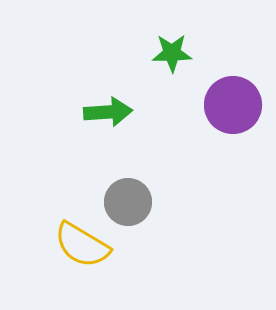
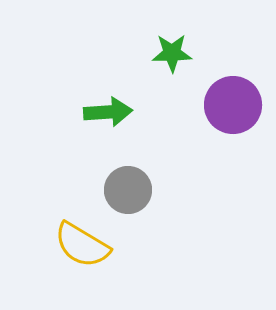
gray circle: moved 12 px up
